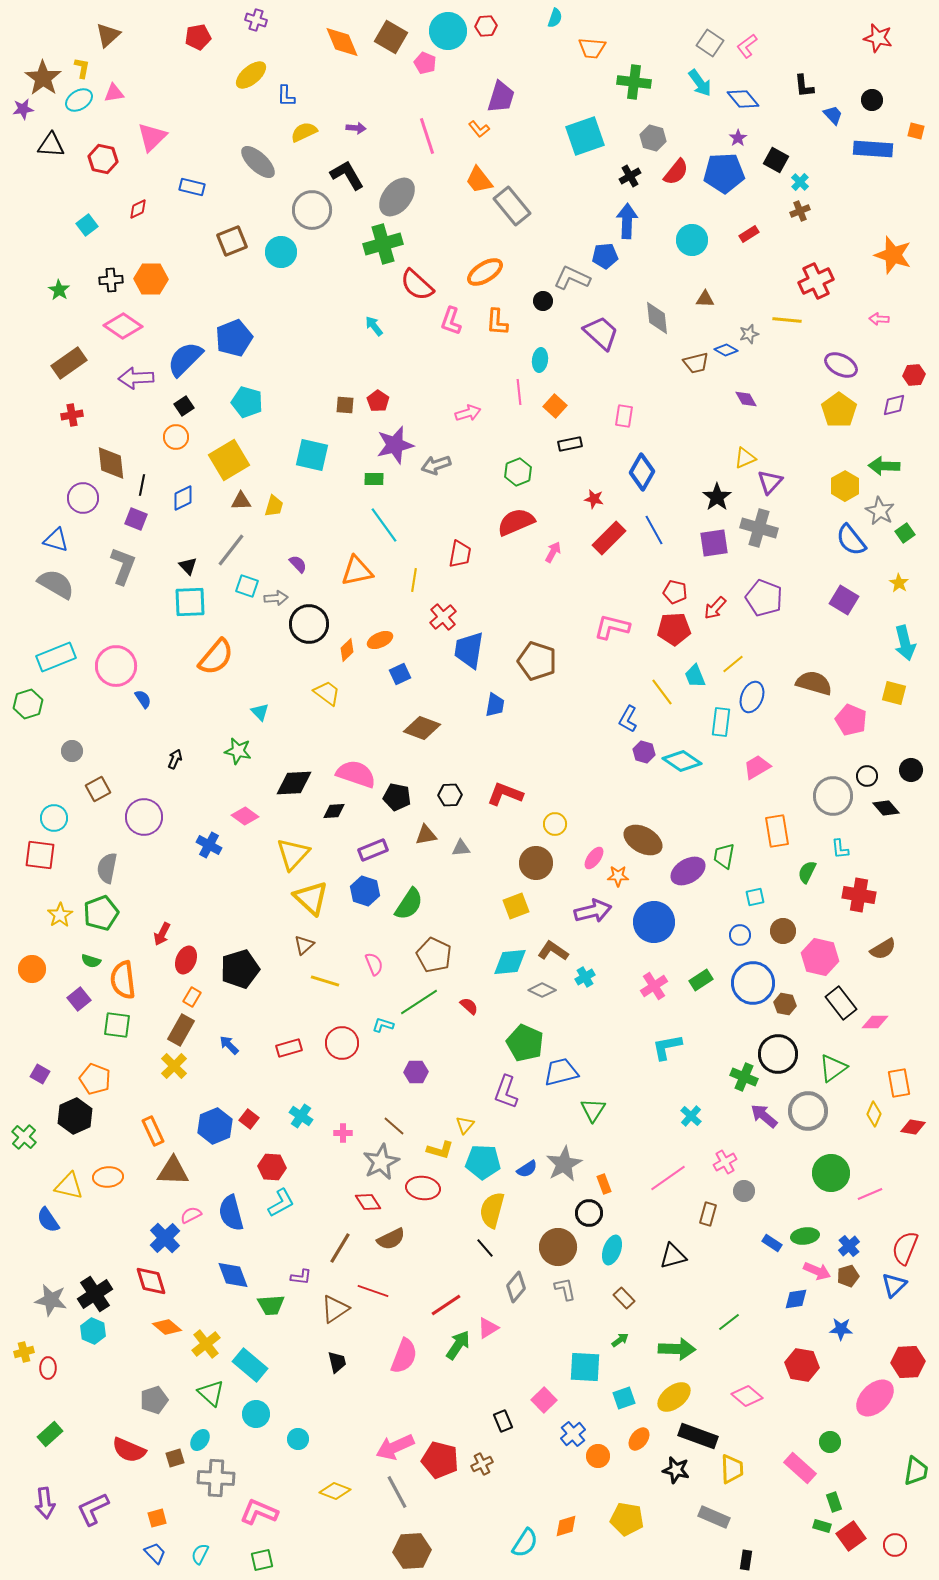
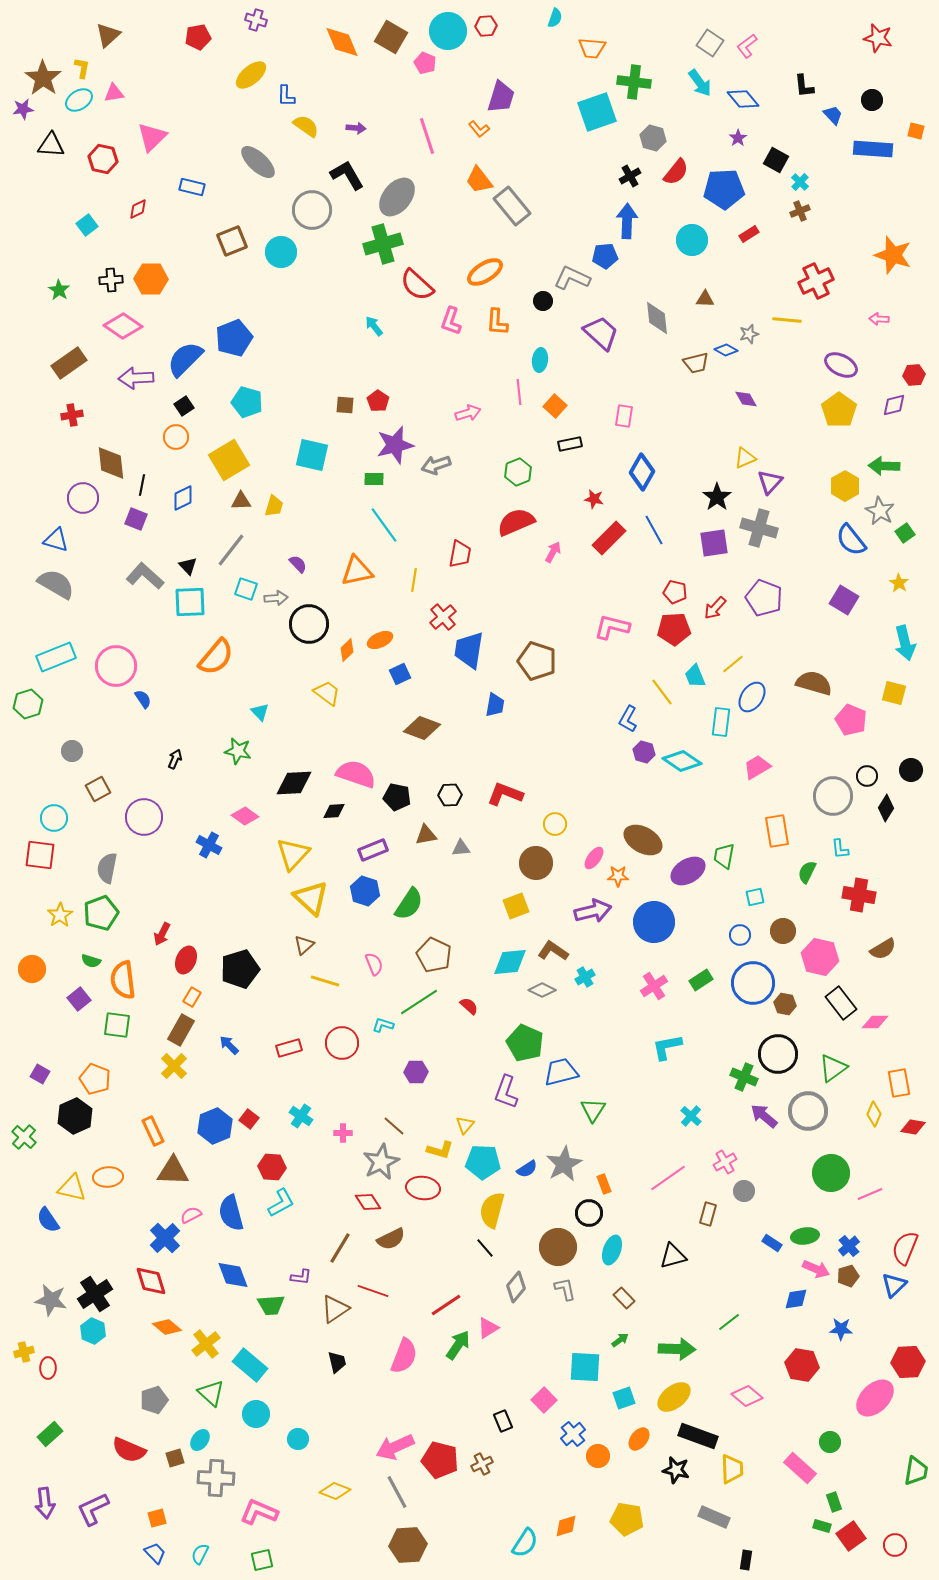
yellow semicircle at (304, 132): moved 2 px right, 6 px up; rotated 60 degrees clockwise
cyan square at (585, 136): moved 12 px right, 24 px up
blue pentagon at (724, 173): moved 16 px down
gray L-shape at (123, 566): moved 22 px right, 10 px down; rotated 69 degrees counterclockwise
cyan square at (247, 586): moved 1 px left, 3 px down
blue ellipse at (752, 697): rotated 12 degrees clockwise
black diamond at (886, 808): rotated 72 degrees clockwise
yellow triangle at (69, 1186): moved 3 px right, 2 px down
pink arrow at (817, 1271): moved 1 px left, 2 px up
brown hexagon at (412, 1551): moved 4 px left, 6 px up
